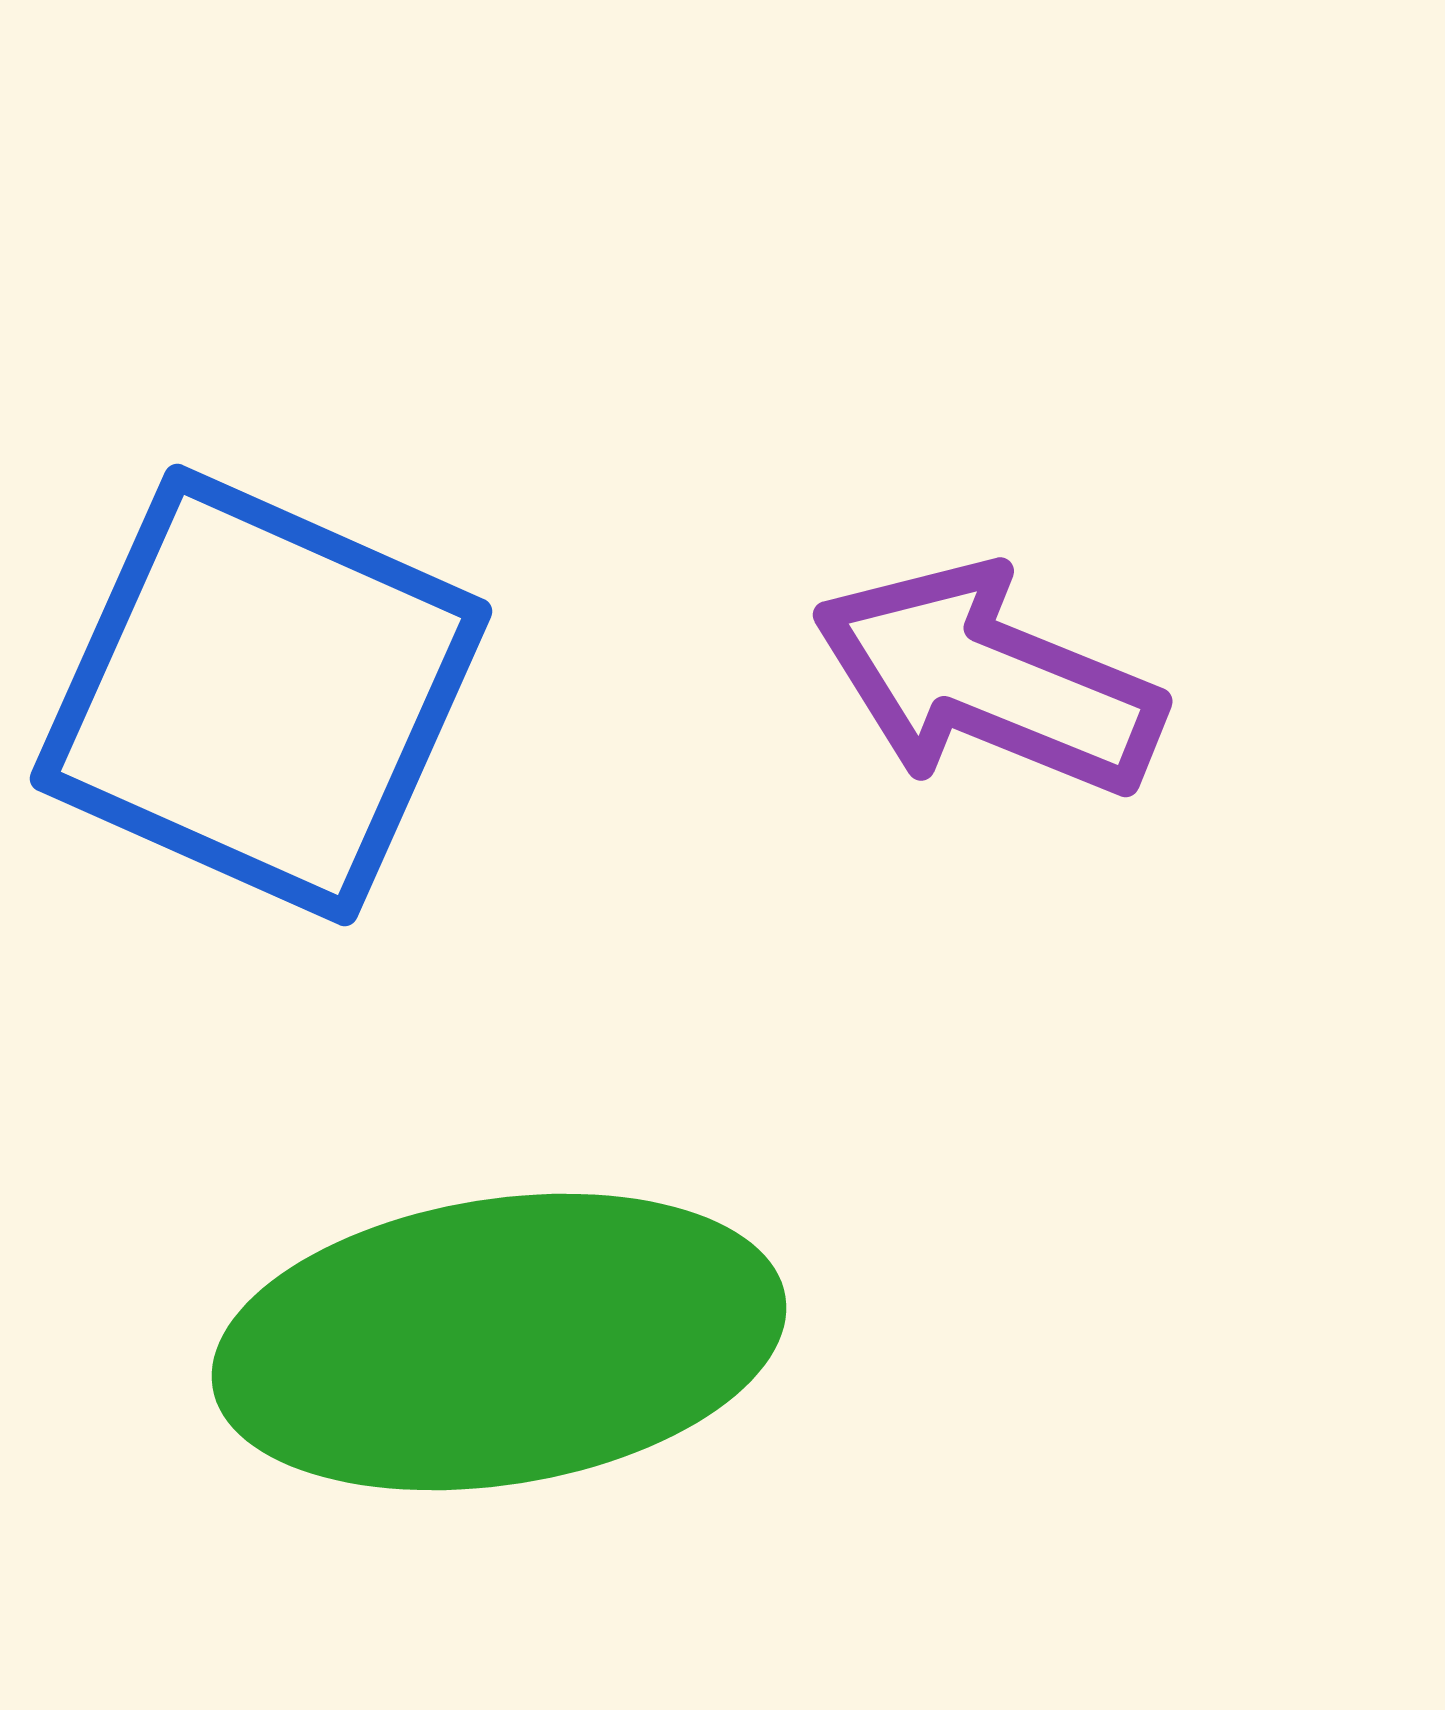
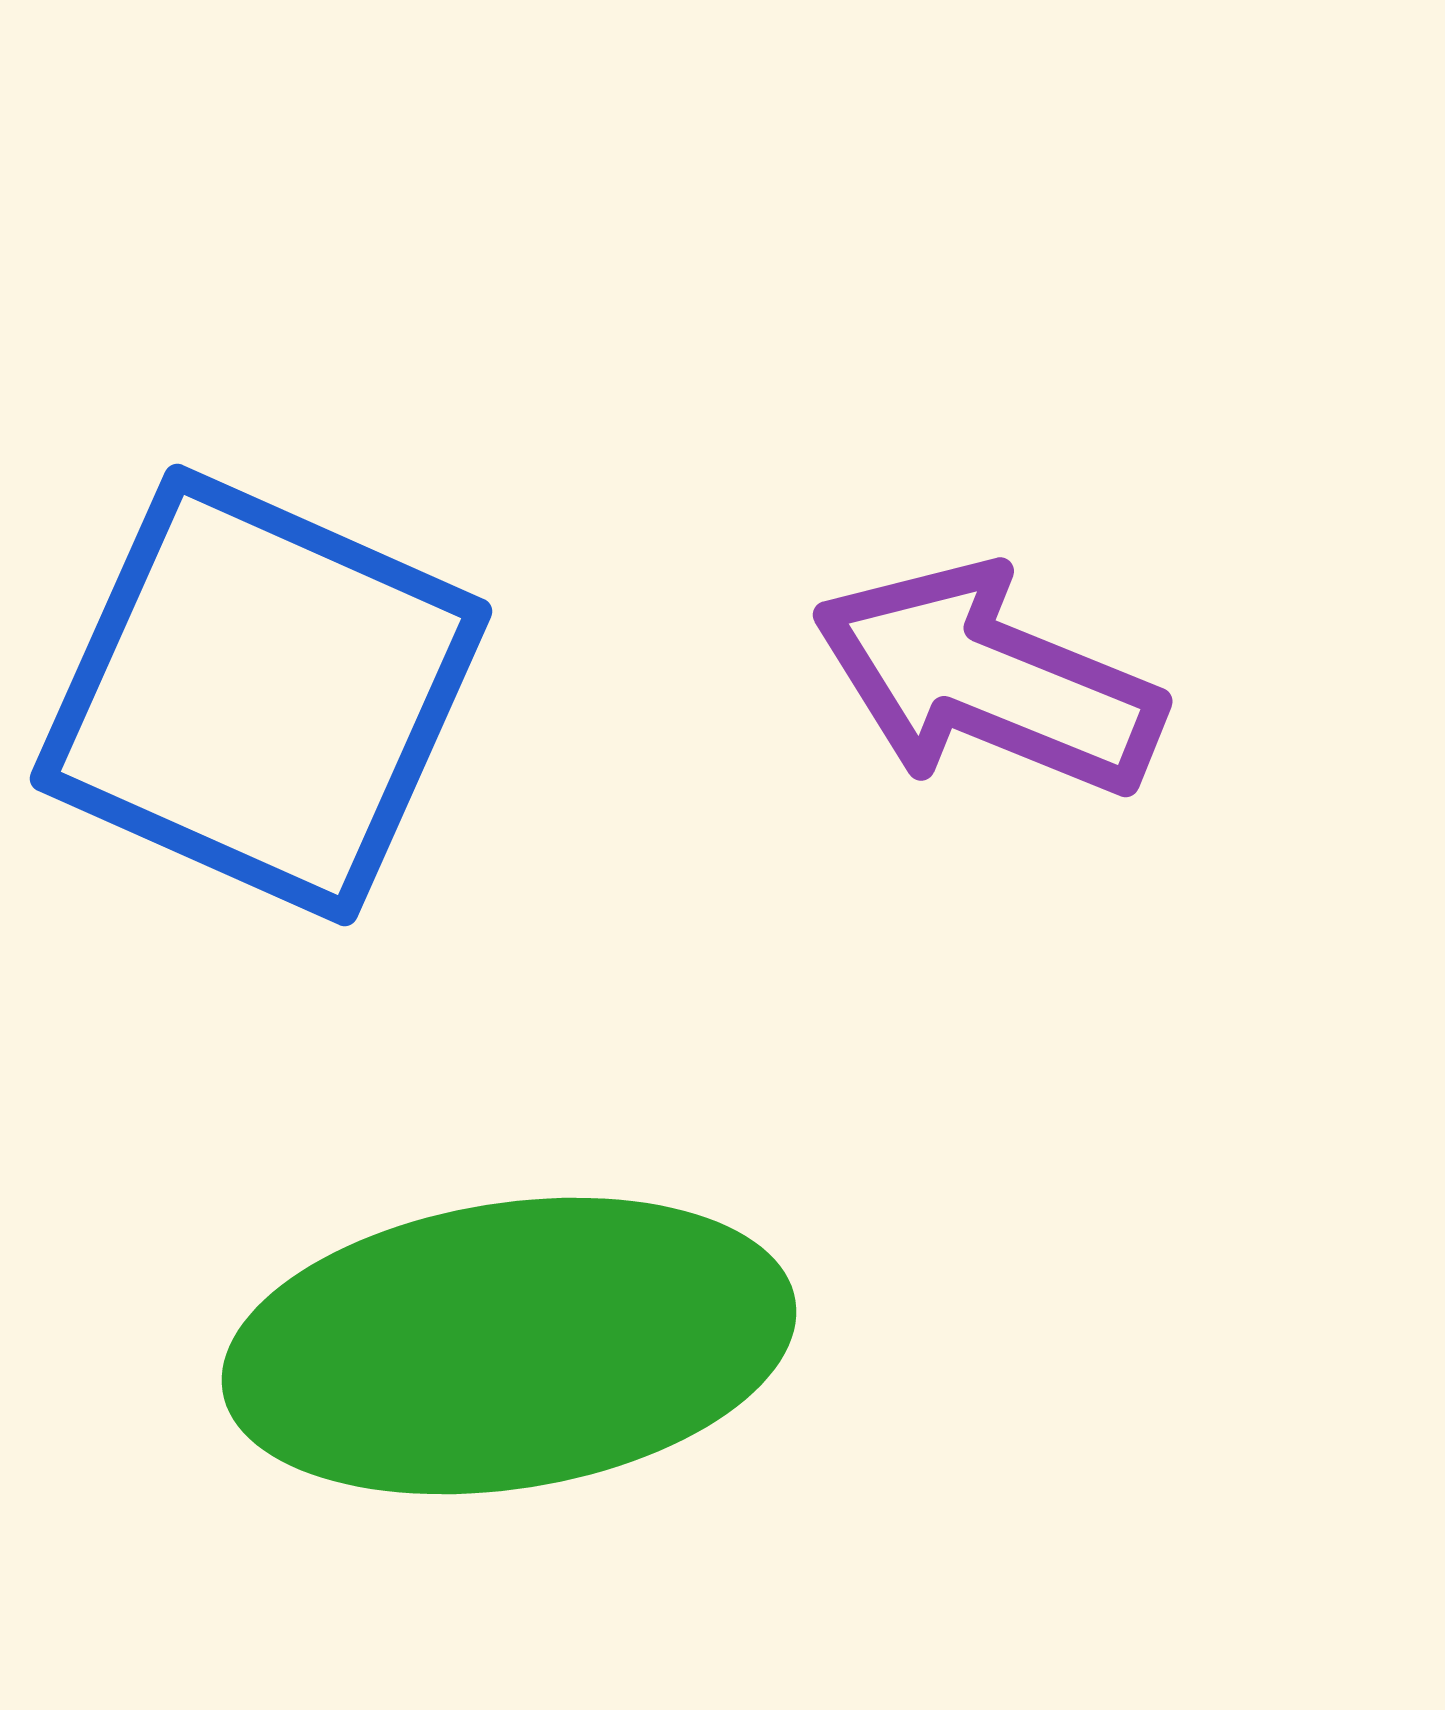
green ellipse: moved 10 px right, 4 px down
